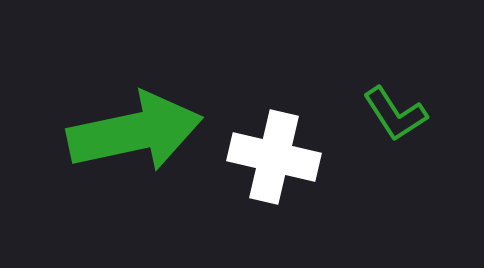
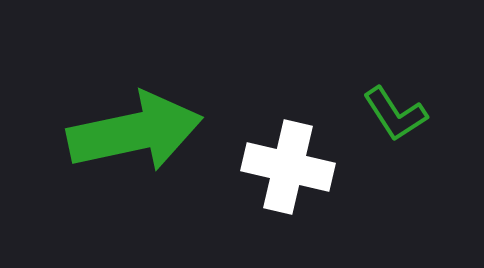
white cross: moved 14 px right, 10 px down
